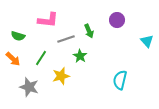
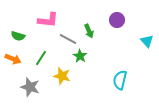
gray line: moved 2 px right; rotated 48 degrees clockwise
orange arrow: rotated 21 degrees counterclockwise
yellow star: moved 1 px right; rotated 30 degrees clockwise
gray star: moved 1 px right
